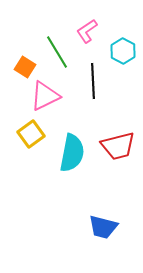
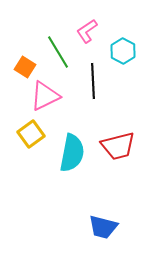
green line: moved 1 px right
